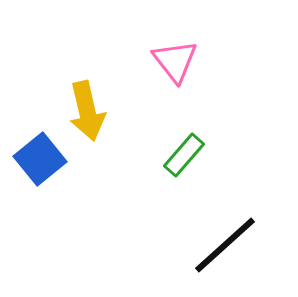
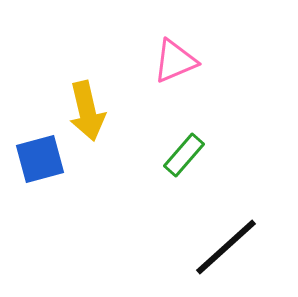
pink triangle: rotated 45 degrees clockwise
blue square: rotated 24 degrees clockwise
black line: moved 1 px right, 2 px down
